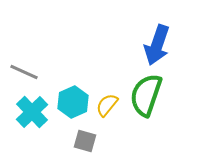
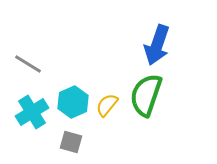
gray line: moved 4 px right, 8 px up; rotated 8 degrees clockwise
cyan cross: rotated 12 degrees clockwise
gray square: moved 14 px left, 1 px down
